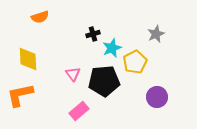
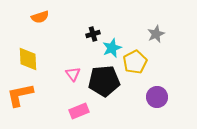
pink rectangle: rotated 18 degrees clockwise
